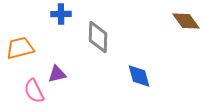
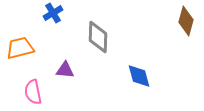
blue cross: moved 8 px left, 1 px up; rotated 30 degrees counterclockwise
brown diamond: rotated 52 degrees clockwise
purple triangle: moved 8 px right, 4 px up; rotated 18 degrees clockwise
pink semicircle: moved 1 px left, 1 px down; rotated 15 degrees clockwise
